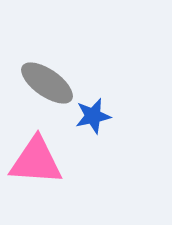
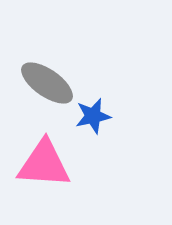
pink triangle: moved 8 px right, 3 px down
